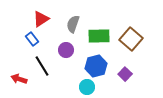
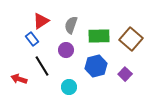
red triangle: moved 2 px down
gray semicircle: moved 2 px left, 1 px down
cyan circle: moved 18 px left
